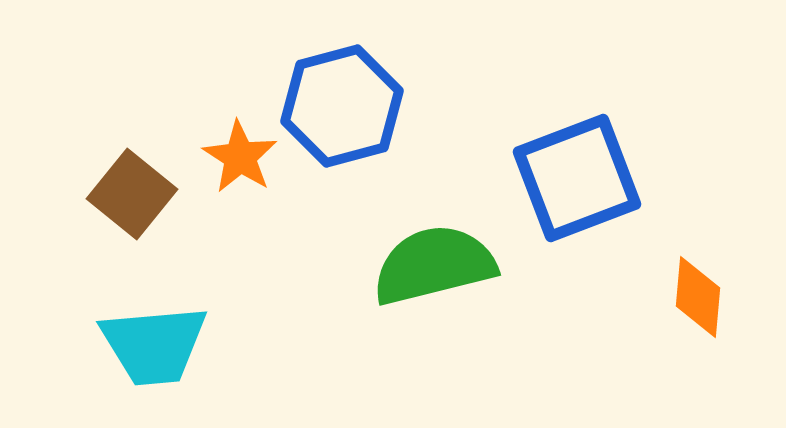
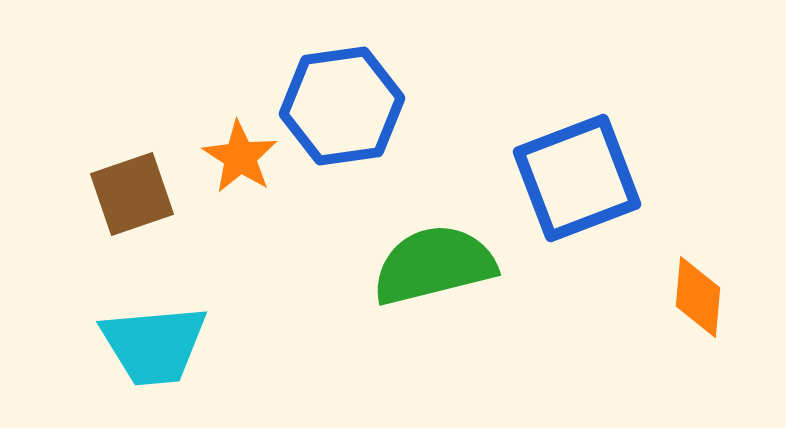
blue hexagon: rotated 7 degrees clockwise
brown square: rotated 32 degrees clockwise
